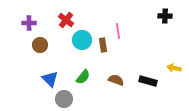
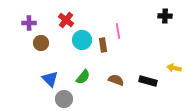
brown circle: moved 1 px right, 2 px up
